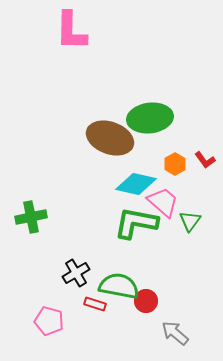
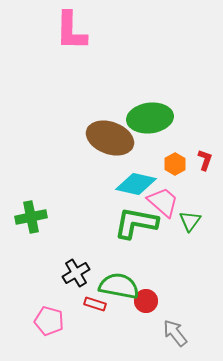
red L-shape: rotated 125 degrees counterclockwise
gray arrow: rotated 12 degrees clockwise
